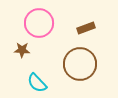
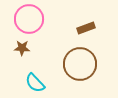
pink circle: moved 10 px left, 4 px up
brown star: moved 2 px up
cyan semicircle: moved 2 px left
